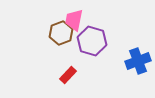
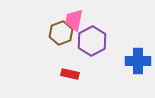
purple hexagon: rotated 16 degrees clockwise
blue cross: rotated 20 degrees clockwise
red rectangle: moved 2 px right, 1 px up; rotated 60 degrees clockwise
